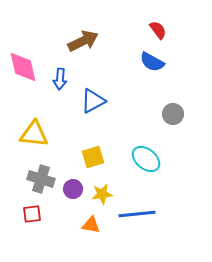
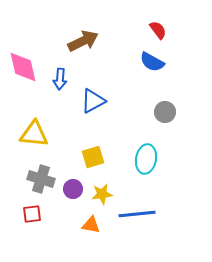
gray circle: moved 8 px left, 2 px up
cyan ellipse: rotated 60 degrees clockwise
